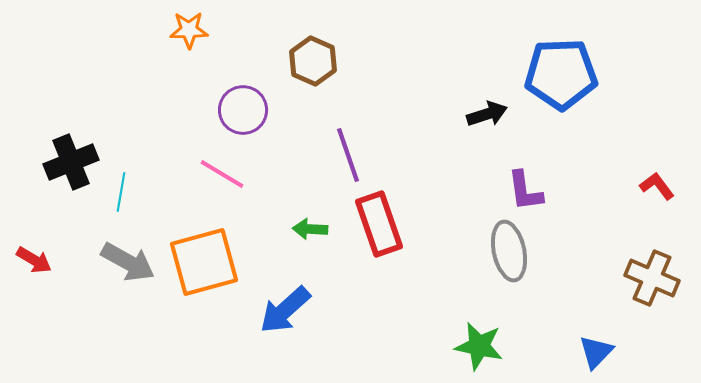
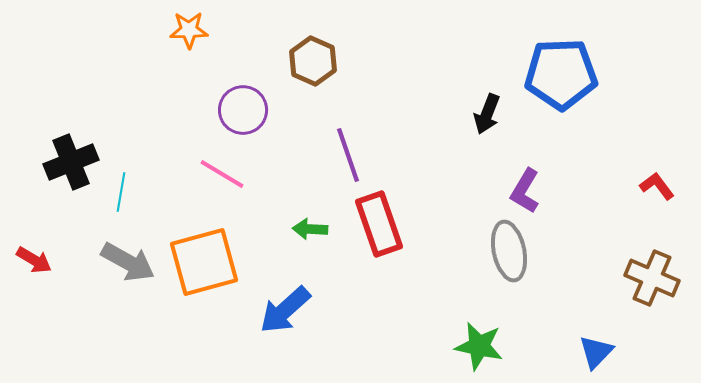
black arrow: rotated 129 degrees clockwise
purple L-shape: rotated 39 degrees clockwise
